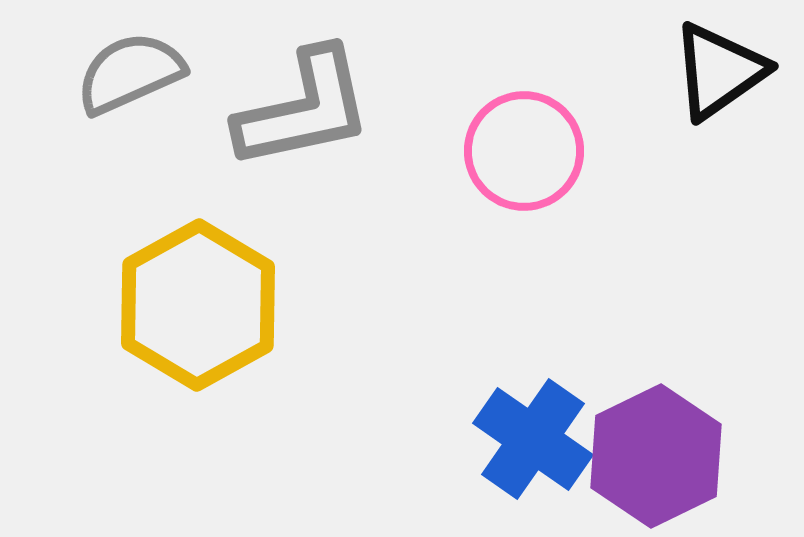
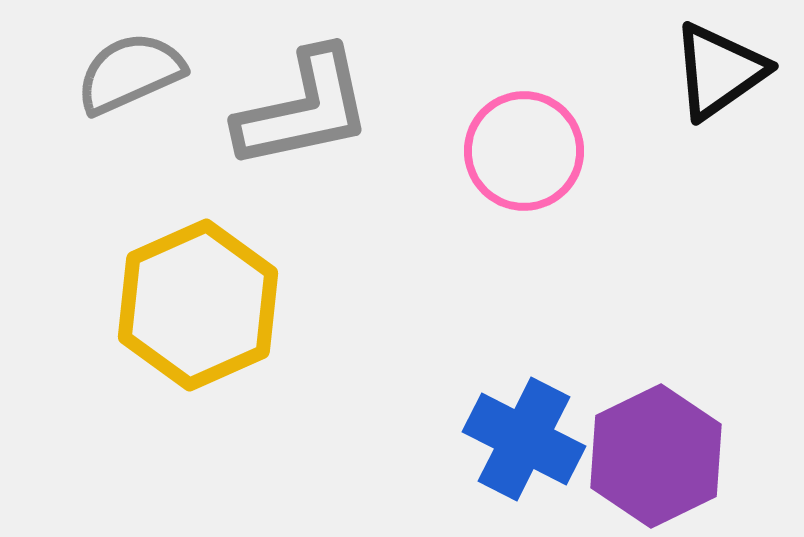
yellow hexagon: rotated 5 degrees clockwise
blue cross: moved 9 px left; rotated 8 degrees counterclockwise
